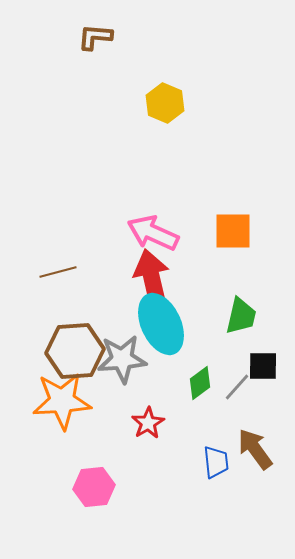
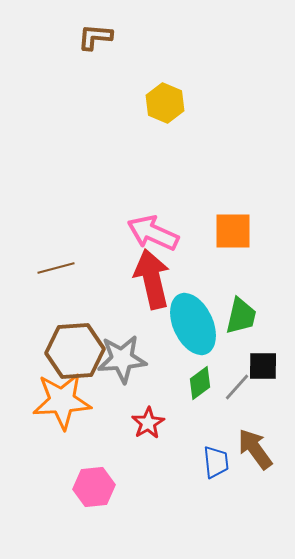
brown line: moved 2 px left, 4 px up
cyan ellipse: moved 32 px right
